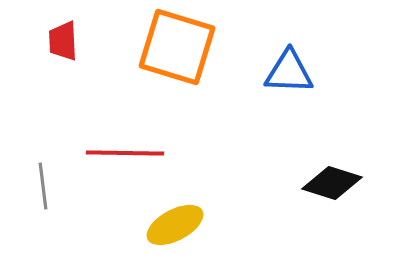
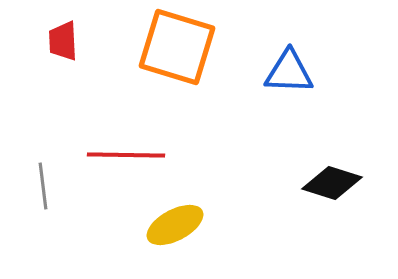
red line: moved 1 px right, 2 px down
